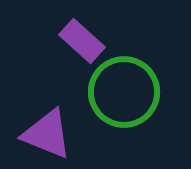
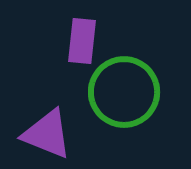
purple rectangle: rotated 54 degrees clockwise
